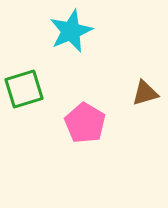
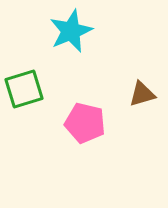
brown triangle: moved 3 px left, 1 px down
pink pentagon: rotated 18 degrees counterclockwise
